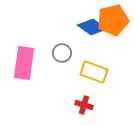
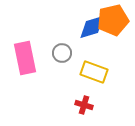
blue diamond: rotated 52 degrees counterclockwise
pink rectangle: moved 1 px right, 5 px up; rotated 20 degrees counterclockwise
